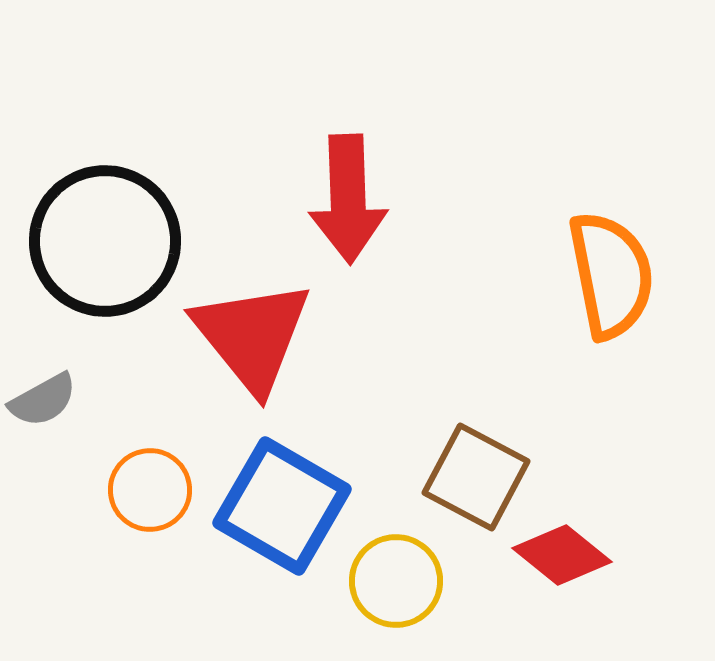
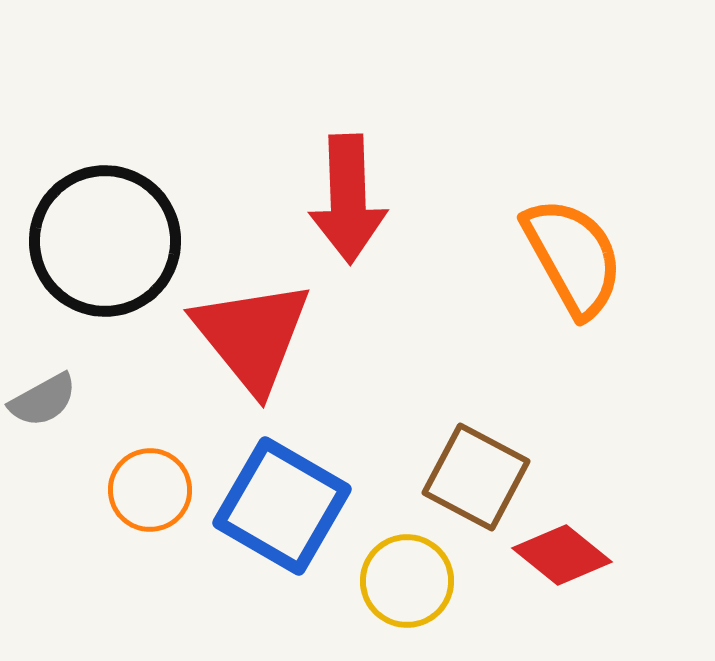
orange semicircle: moved 38 px left, 18 px up; rotated 18 degrees counterclockwise
yellow circle: moved 11 px right
